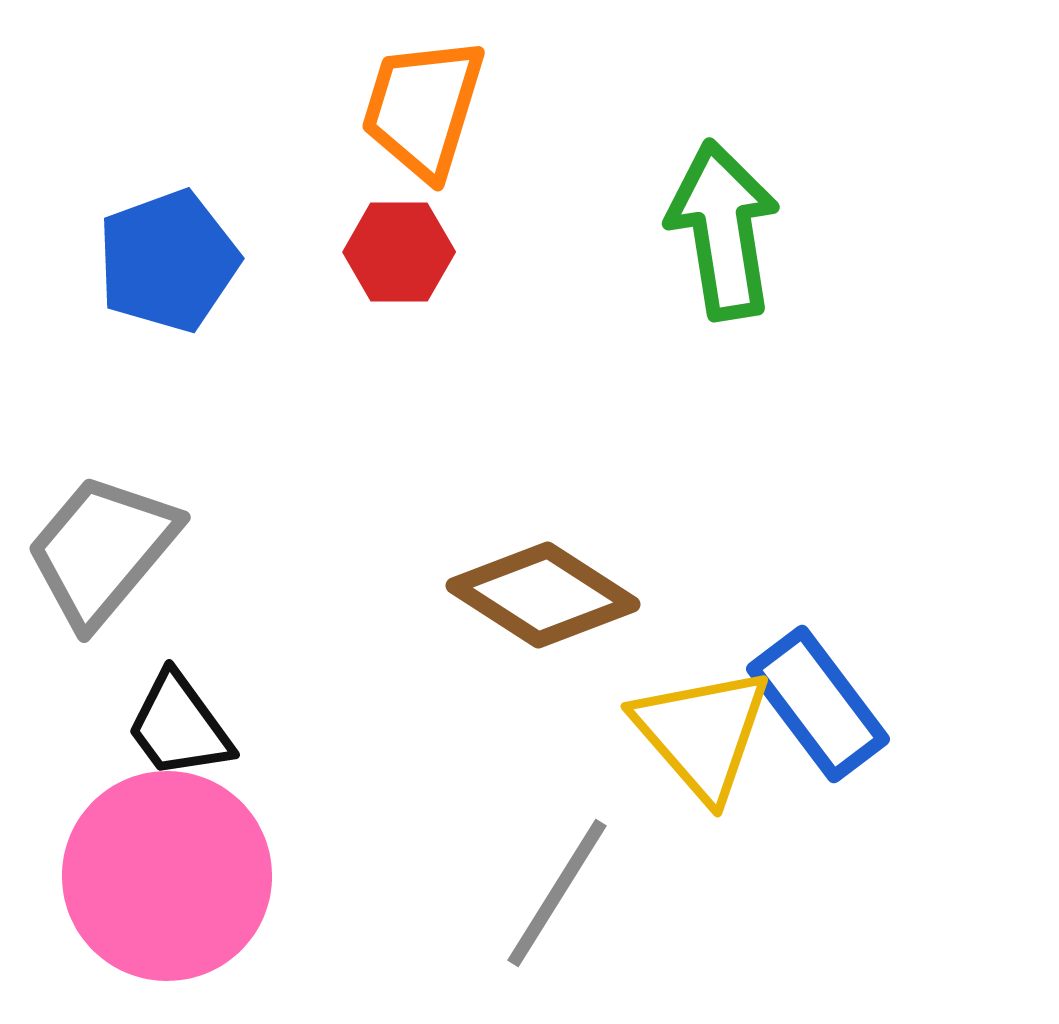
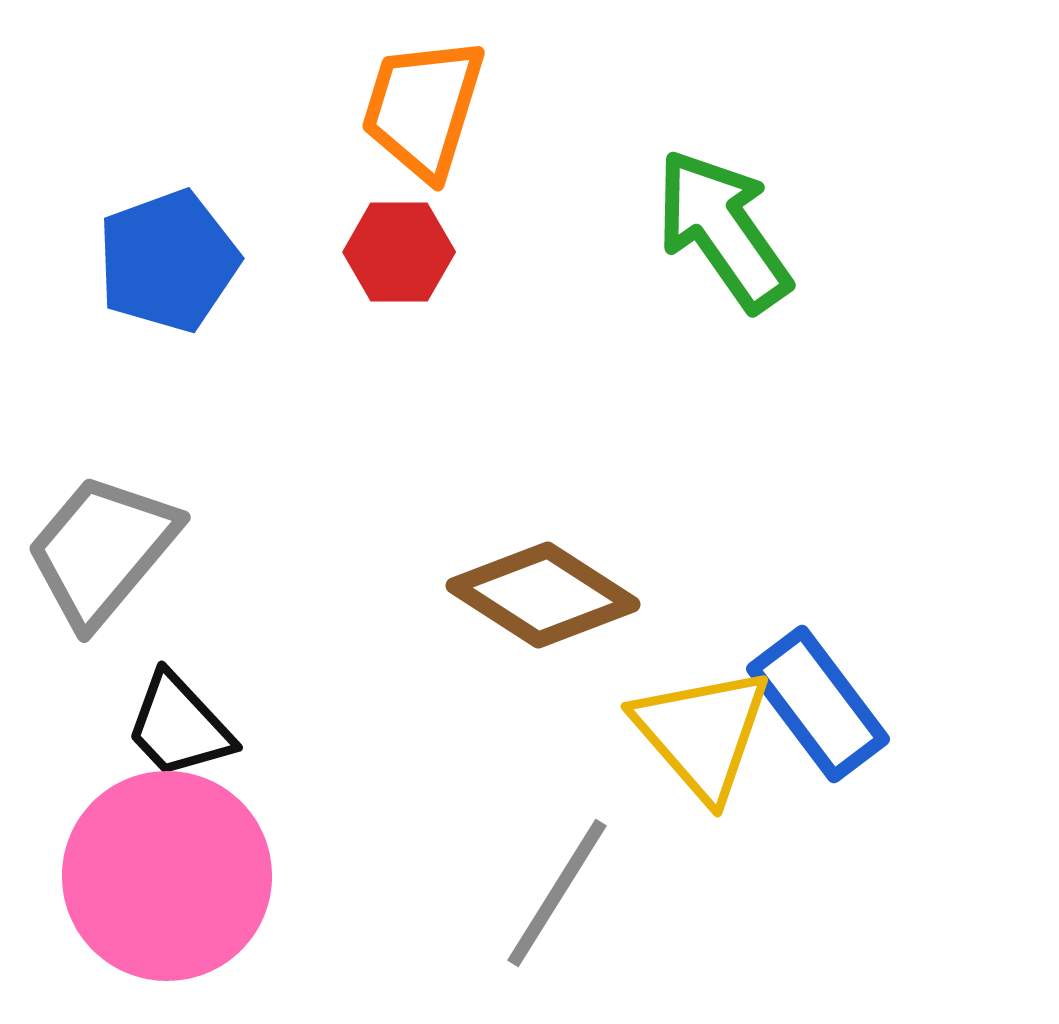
green arrow: rotated 26 degrees counterclockwise
black trapezoid: rotated 7 degrees counterclockwise
